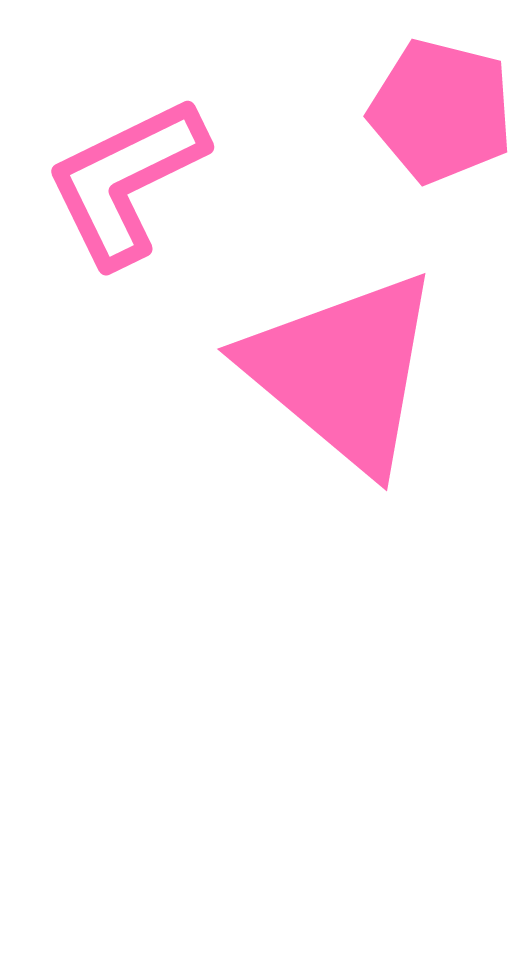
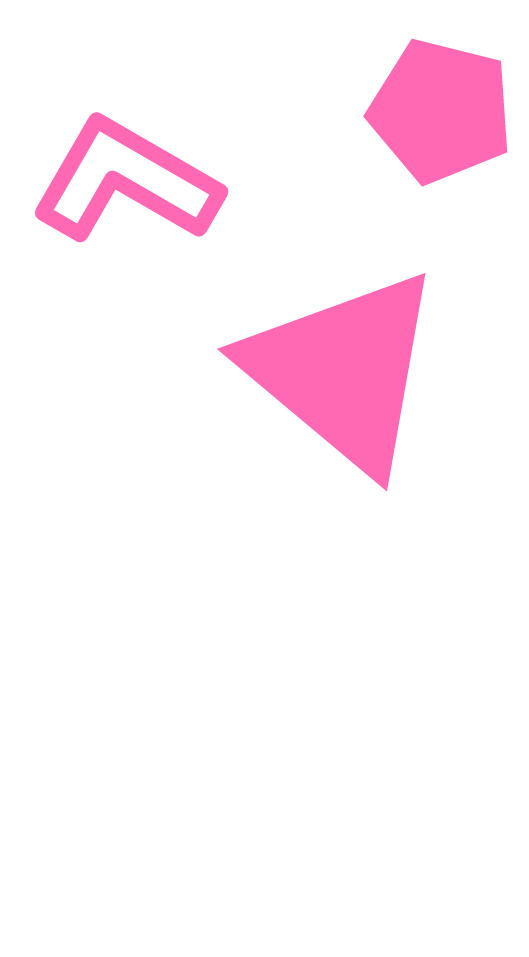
pink L-shape: rotated 56 degrees clockwise
